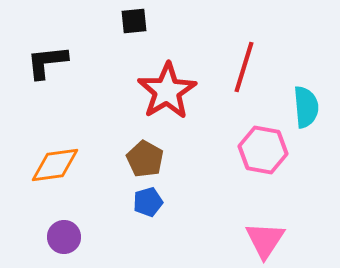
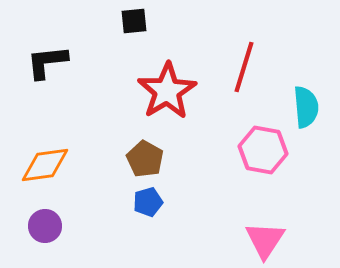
orange diamond: moved 10 px left
purple circle: moved 19 px left, 11 px up
